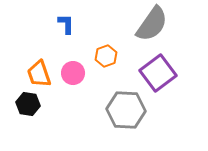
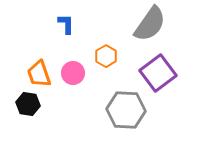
gray semicircle: moved 2 px left
orange hexagon: rotated 10 degrees counterclockwise
